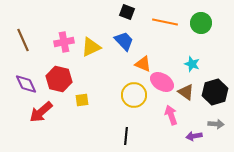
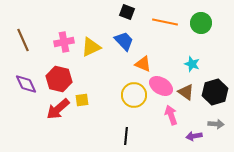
pink ellipse: moved 1 px left, 4 px down
red arrow: moved 17 px right, 3 px up
